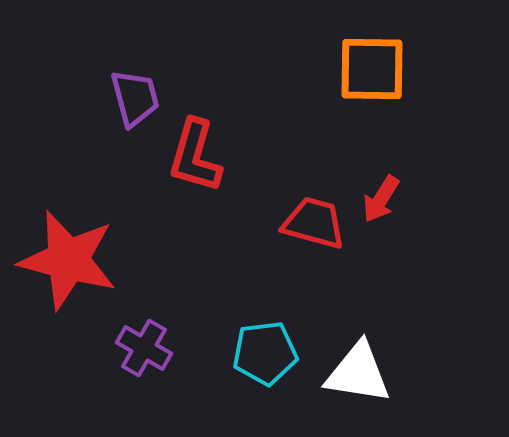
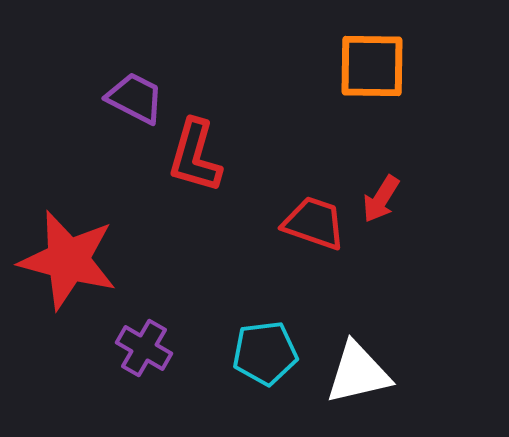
orange square: moved 3 px up
purple trapezoid: rotated 48 degrees counterclockwise
red trapezoid: rotated 4 degrees clockwise
white triangle: rotated 22 degrees counterclockwise
